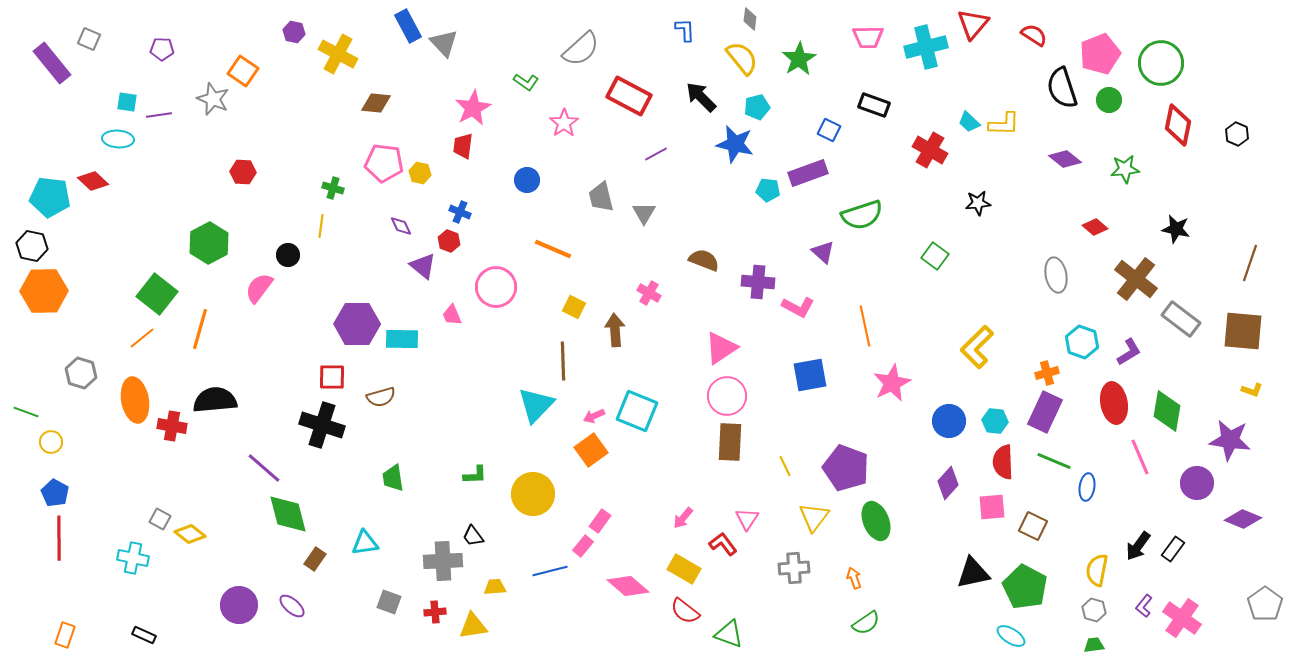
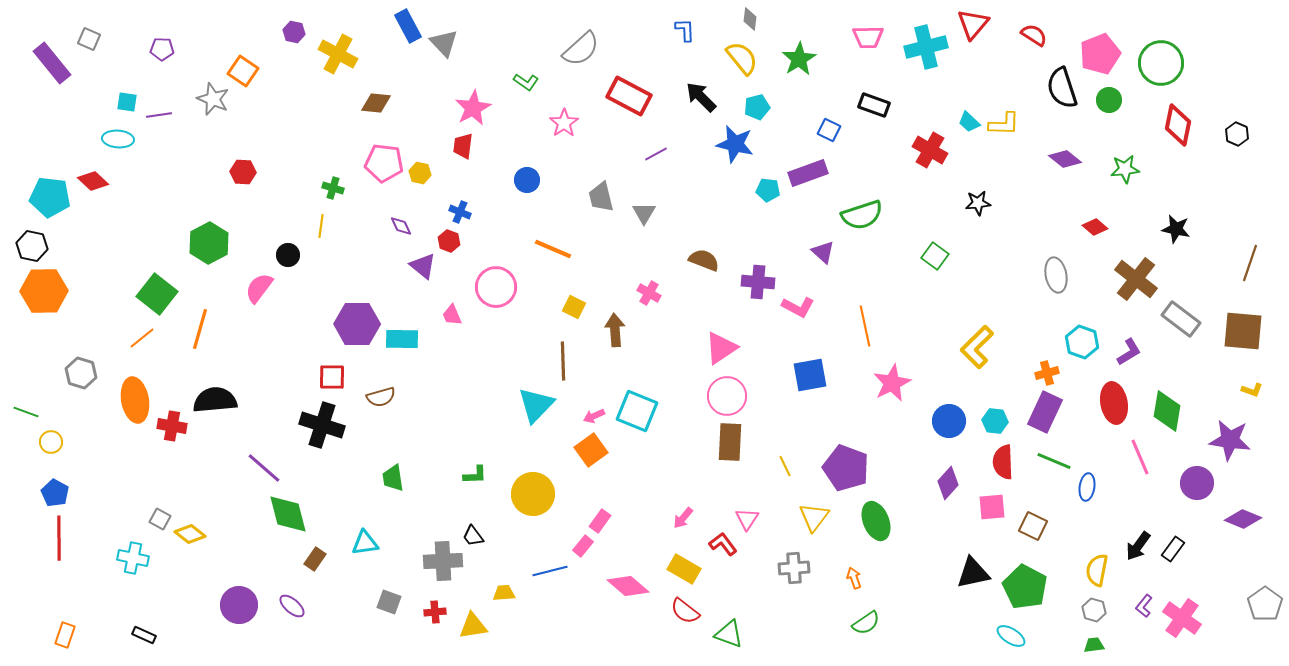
yellow trapezoid at (495, 587): moved 9 px right, 6 px down
